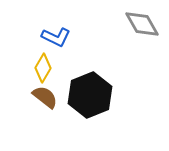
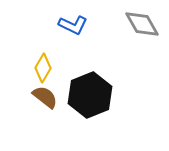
blue L-shape: moved 17 px right, 12 px up
